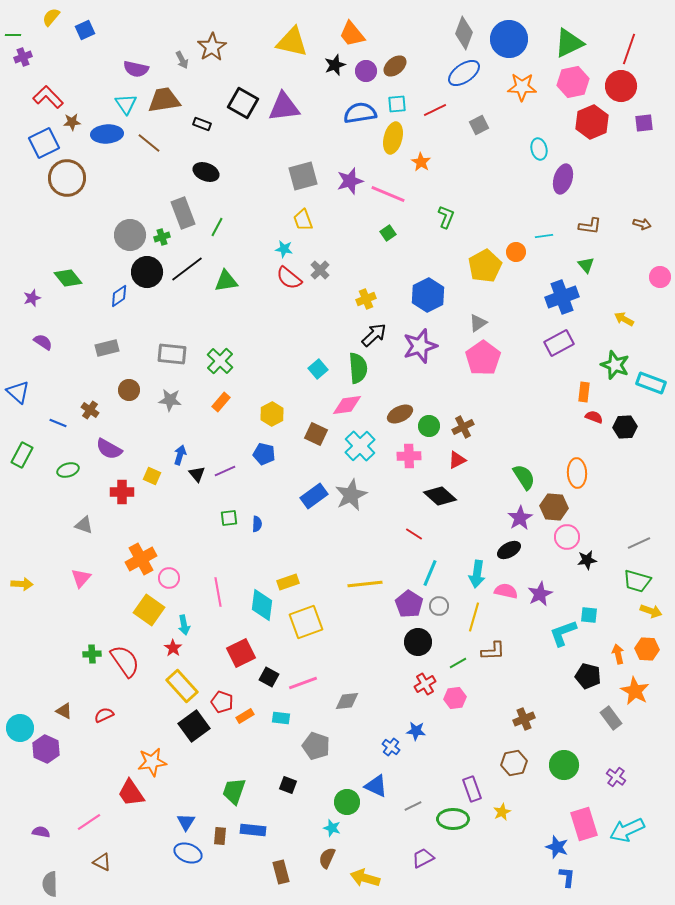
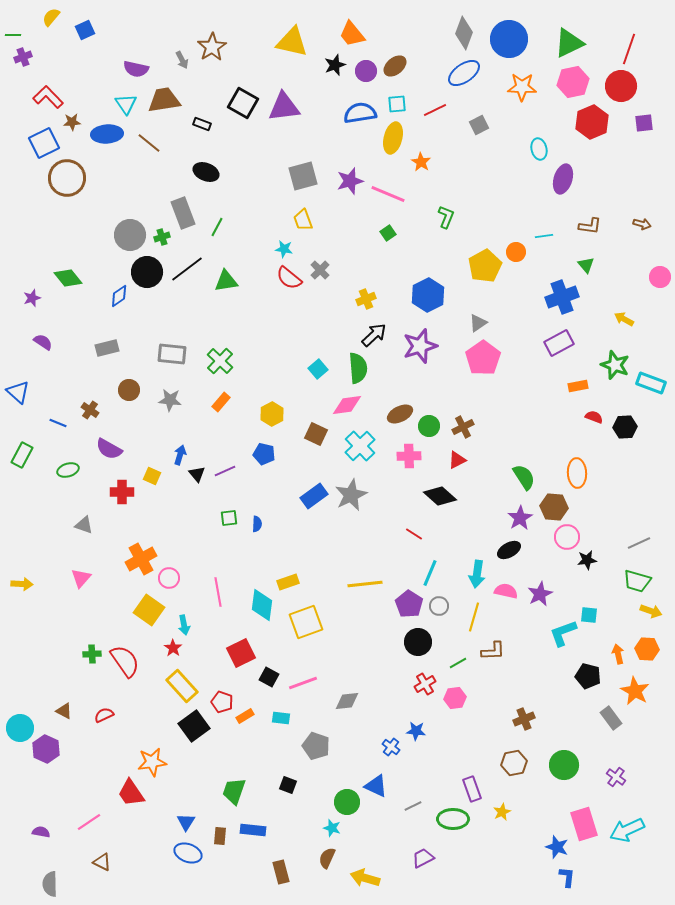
orange rectangle at (584, 392): moved 6 px left, 6 px up; rotated 72 degrees clockwise
